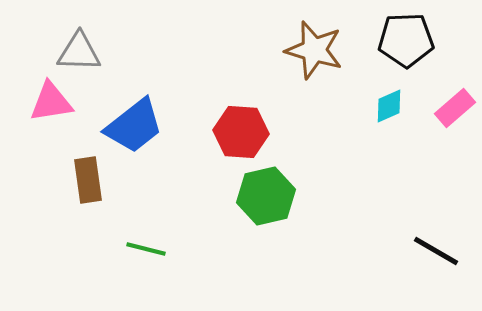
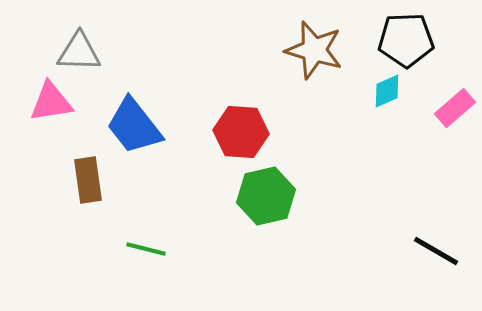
cyan diamond: moved 2 px left, 15 px up
blue trapezoid: rotated 90 degrees clockwise
